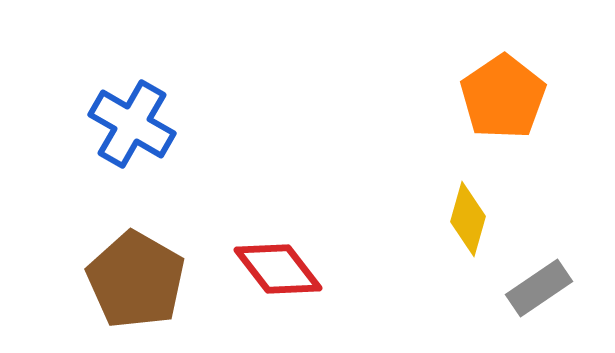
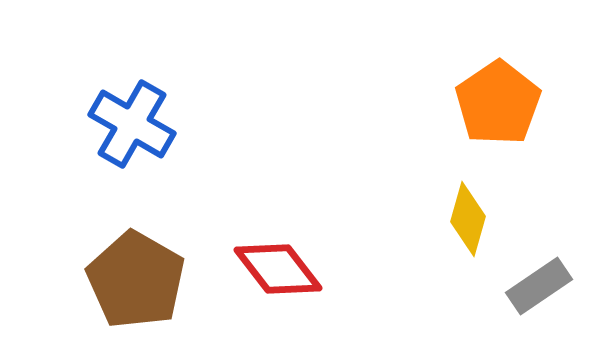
orange pentagon: moved 5 px left, 6 px down
gray rectangle: moved 2 px up
